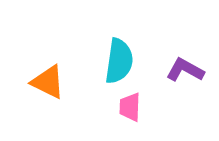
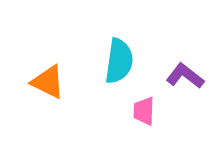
purple L-shape: moved 6 px down; rotated 9 degrees clockwise
pink trapezoid: moved 14 px right, 4 px down
